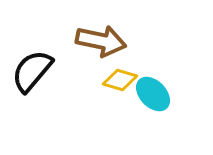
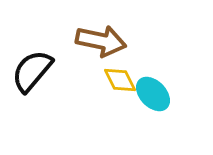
yellow diamond: rotated 48 degrees clockwise
